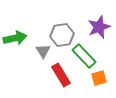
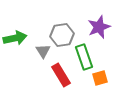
green rectangle: moved 1 px down; rotated 25 degrees clockwise
orange square: moved 1 px right
